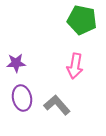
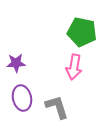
green pentagon: moved 12 px down
pink arrow: moved 1 px left, 1 px down
gray L-shape: moved 2 px down; rotated 24 degrees clockwise
